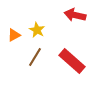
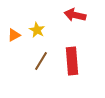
brown line: moved 6 px right, 4 px down
red rectangle: rotated 44 degrees clockwise
